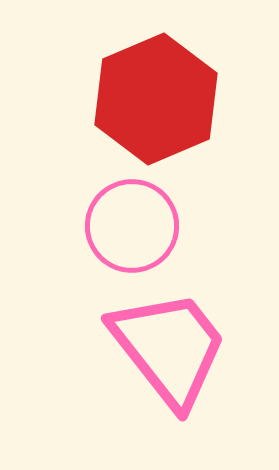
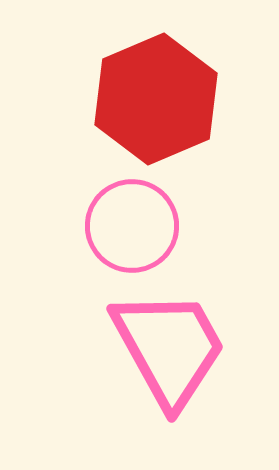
pink trapezoid: rotated 9 degrees clockwise
